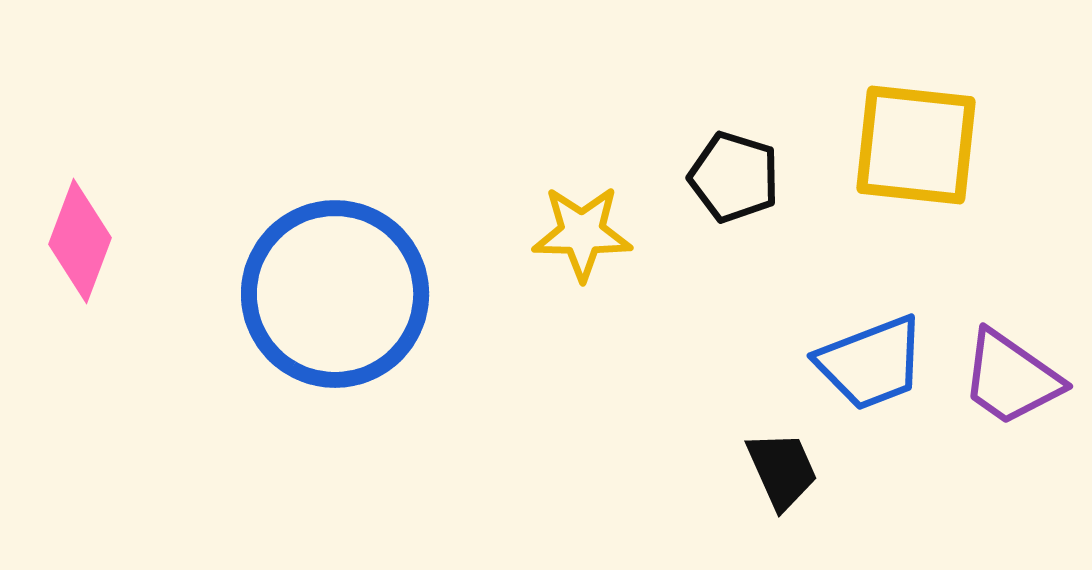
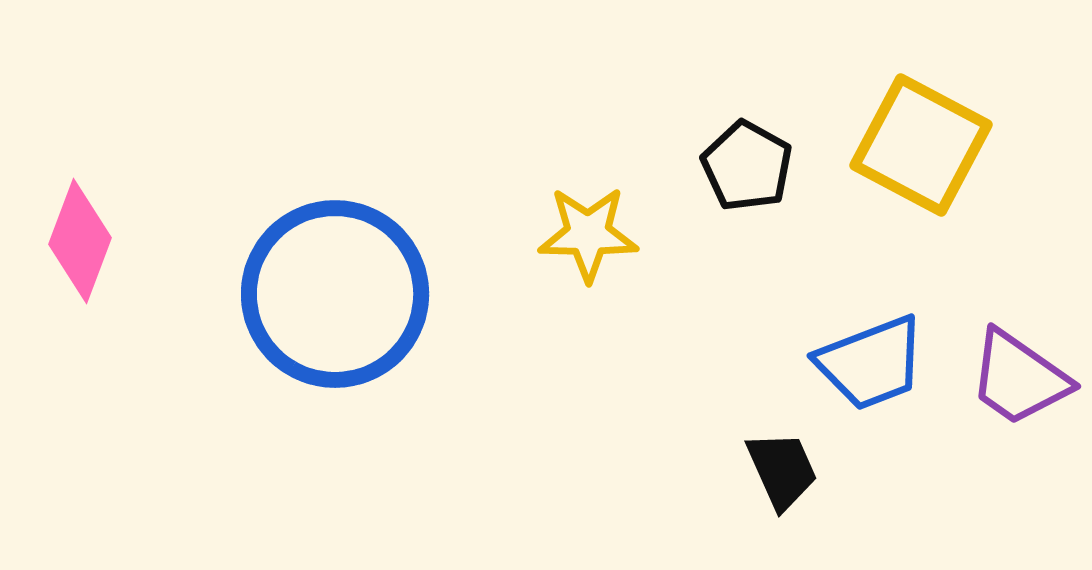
yellow square: moved 5 px right; rotated 22 degrees clockwise
black pentagon: moved 13 px right, 11 px up; rotated 12 degrees clockwise
yellow star: moved 6 px right, 1 px down
purple trapezoid: moved 8 px right
